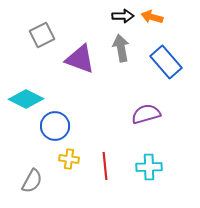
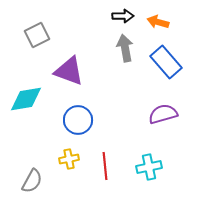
orange arrow: moved 6 px right, 5 px down
gray square: moved 5 px left
gray arrow: moved 4 px right
purple triangle: moved 11 px left, 12 px down
cyan diamond: rotated 36 degrees counterclockwise
purple semicircle: moved 17 px right
blue circle: moved 23 px right, 6 px up
yellow cross: rotated 18 degrees counterclockwise
cyan cross: rotated 10 degrees counterclockwise
